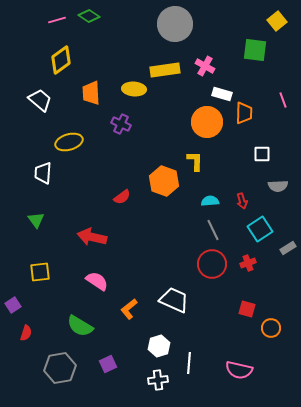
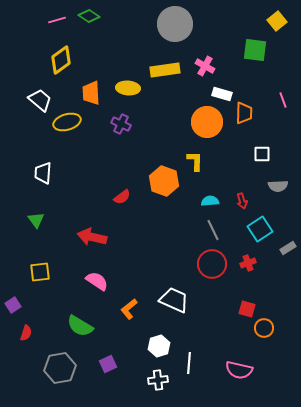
yellow ellipse at (134, 89): moved 6 px left, 1 px up
yellow ellipse at (69, 142): moved 2 px left, 20 px up
orange circle at (271, 328): moved 7 px left
